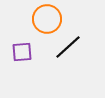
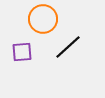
orange circle: moved 4 px left
